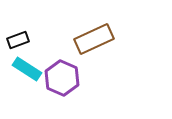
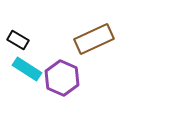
black rectangle: rotated 50 degrees clockwise
